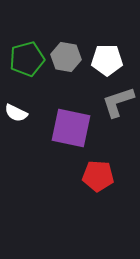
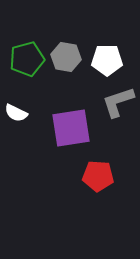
purple square: rotated 21 degrees counterclockwise
